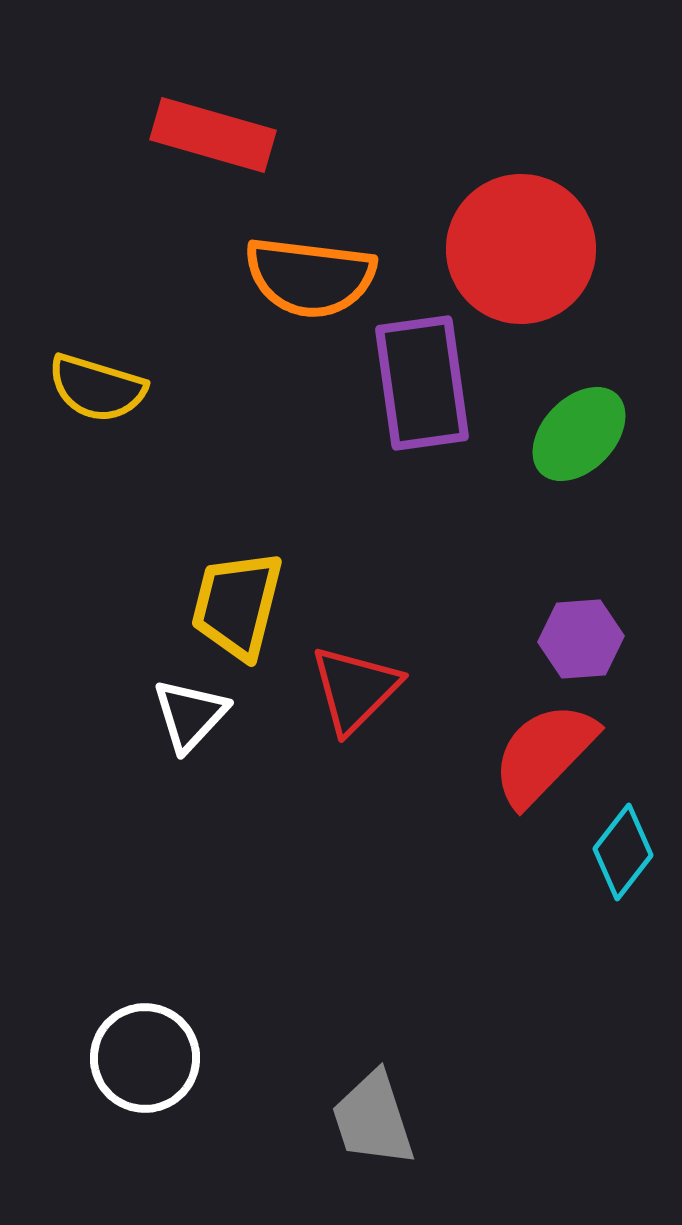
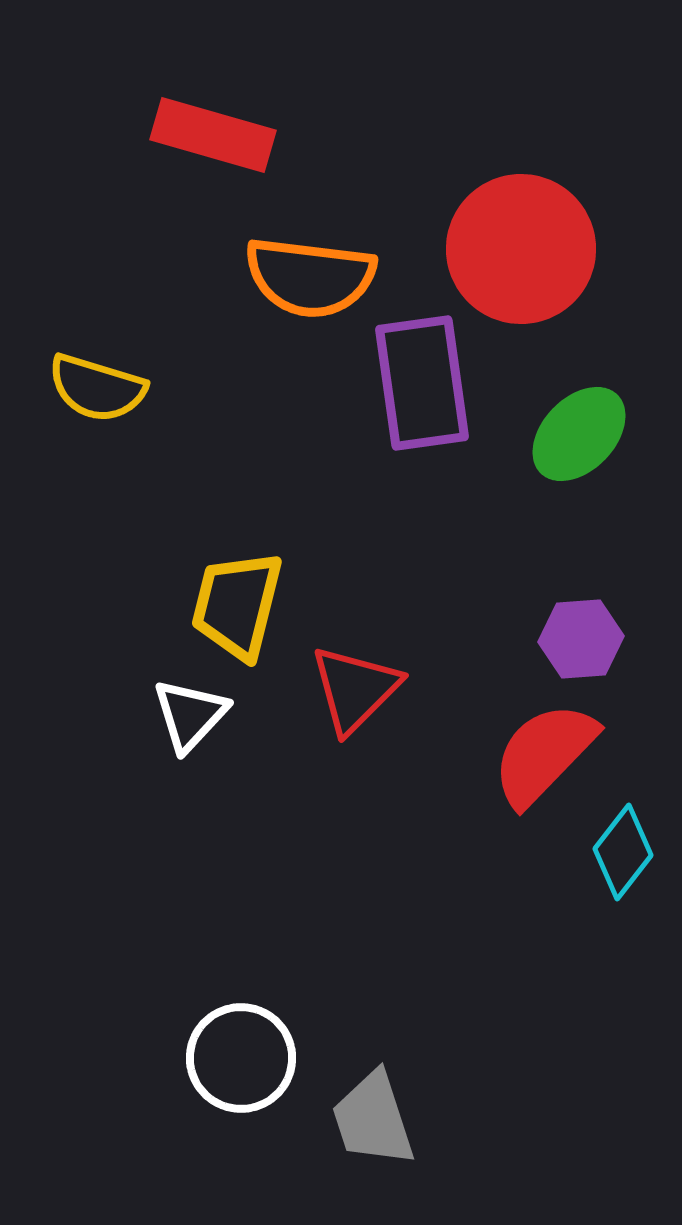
white circle: moved 96 px right
